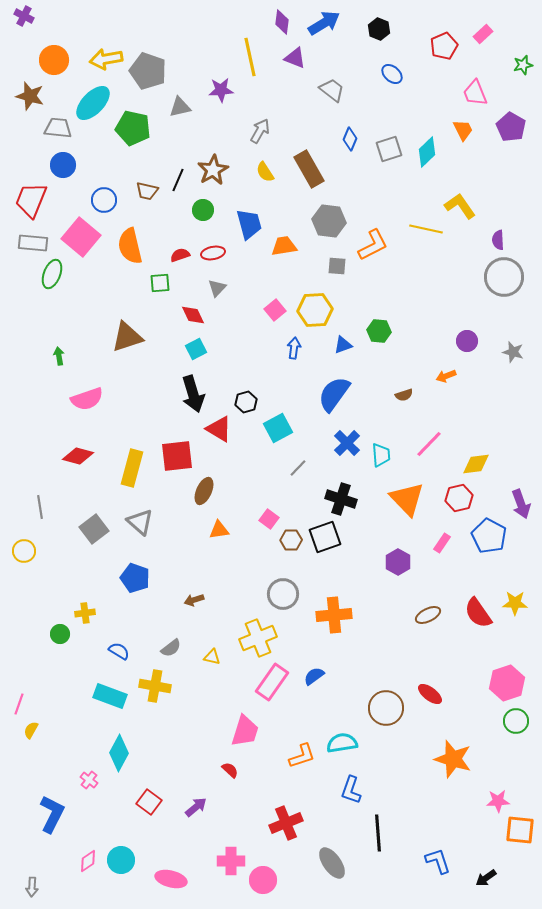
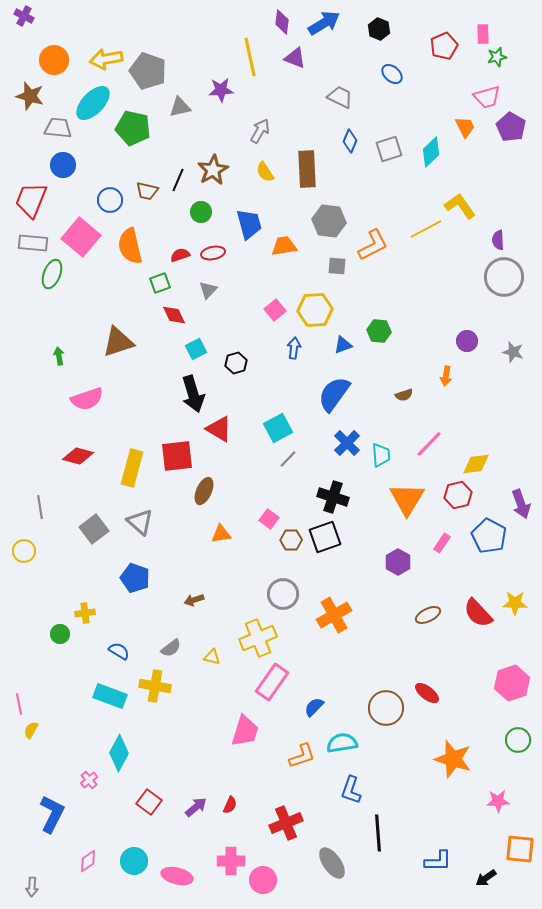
pink rectangle at (483, 34): rotated 48 degrees counterclockwise
green star at (523, 65): moved 26 px left, 8 px up
gray trapezoid at (332, 90): moved 8 px right, 7 px down; rotated 12 degrees counterclockwise
pink trapezoid at (475, 93): moved 12 px right, 4 px down; rotated 84 degrees counterclockwise
orange trapezoid at (463, 130): moved 2 px right, 3 px up
blue diamond at (350, 139): moved 2 px down
cyan diamond at (427, 152): moved 4 px right
brown rectangle at (309, 169): moved 2 px left; rotated 27 degrees clockwise
blue circle at (104, 200): moved 6 px right
green circle at (203, 210): moved 2 px left, 2 px down
yellow line at (426, 229): rotated 40 degrees counterclockwise
green square at (160, 283): rotated 15 degrees counterclockwise
gray triangle at (217, 288): moved 9 px left, 2 px down
red diamond at (193, 315): moved 19 px left
brown triangle at (127, 337): moved 9 px left, 5 px down
orange arrow at (446, 376): rotated 60 degrees counterclockwise
black hexagon at (246, 402): moved 10 px left, 39 px up
gray line at (298, 468): moved 10 px left, 9 px up
red hexagon at (459, 498): moved 1 px left, 3 px up
black cross at (341, 499): moved 8 px left, 2 px up
orange triangle at (407, 499): rotated 15 degrees clockwise
orange triangle at (219, 530): moved 2 px right, 4 px down
red semicircle at (478, 613): rotated 8 degrees counterclockwise
orange cross at (334, 615): rotated 24 degrees counterclockwise
blue semicircle at (314, 676): moved 31 px down; rotated 10 degrees counterclockwise
pink hexagon at (507, 683): moved 5 px right
red ellipse at (430, 694): moved 3 px left, 1 px up
pink line at (19, 704): rotated 30 degrees counterclockwise
green circle at (516, 721): moved 2 px right, 19 px down
red semicircle at (230, 770): moved 35 px down; rotated 72 degrees clockwise
pink cross at (89, 780): rotated 12 degrees clockwise
orange square at (520, 830): moved 19 px down
cyan circle at (121, 860): moved 13 px right, 1 px down
blue L-shape at (438, 861): rotated 108 degrees clockwise
pink ellipse at (171, 879): moved 6 px right, 3 px up
